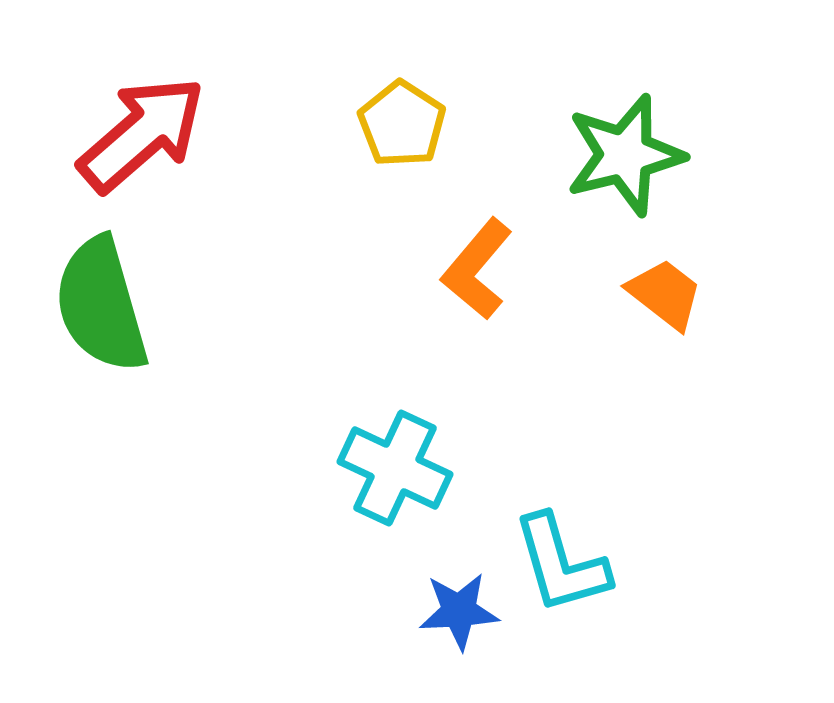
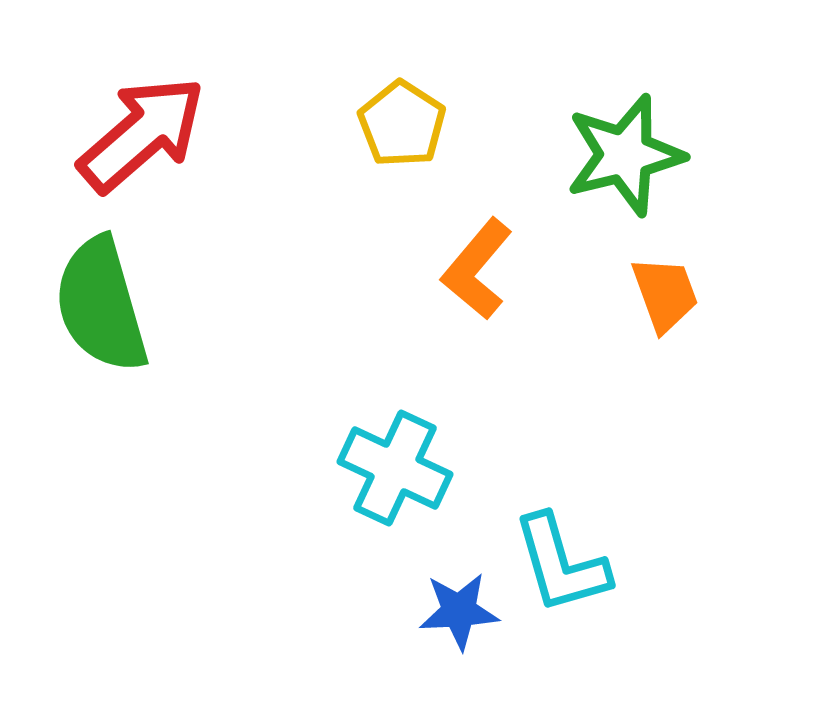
orange trapezoid: rotated 32 degrees clockwise
